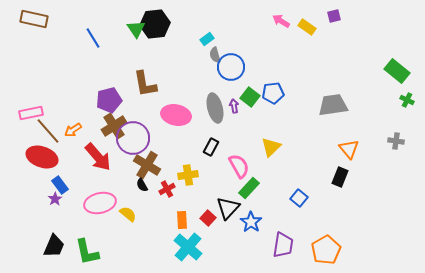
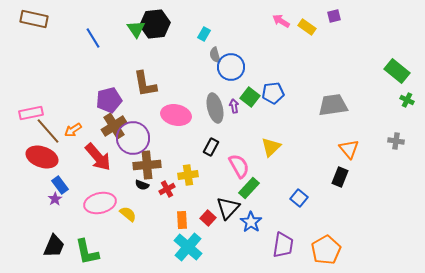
cyan rectangle at (207, 39): moved 3 px left, 5 px up; rotated 24 degrees counterclockwise
brown cross at (147, 165): rotated 36 degrees counterclockwise
black semicircle at (142, 185): rotated 40 degrees counterclockwise
